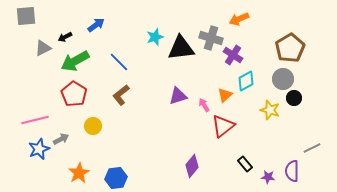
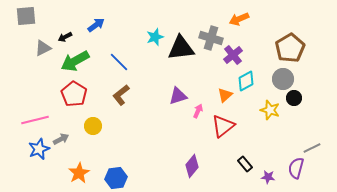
purple cross: rotated 18 degrees clockwise
pink arrow: moved 6 px left, 6 px down; rotated 56 degrees clockwise
purple semicircle: moved 4 px right, 3 px up; rotated 15 degrees clockwise
